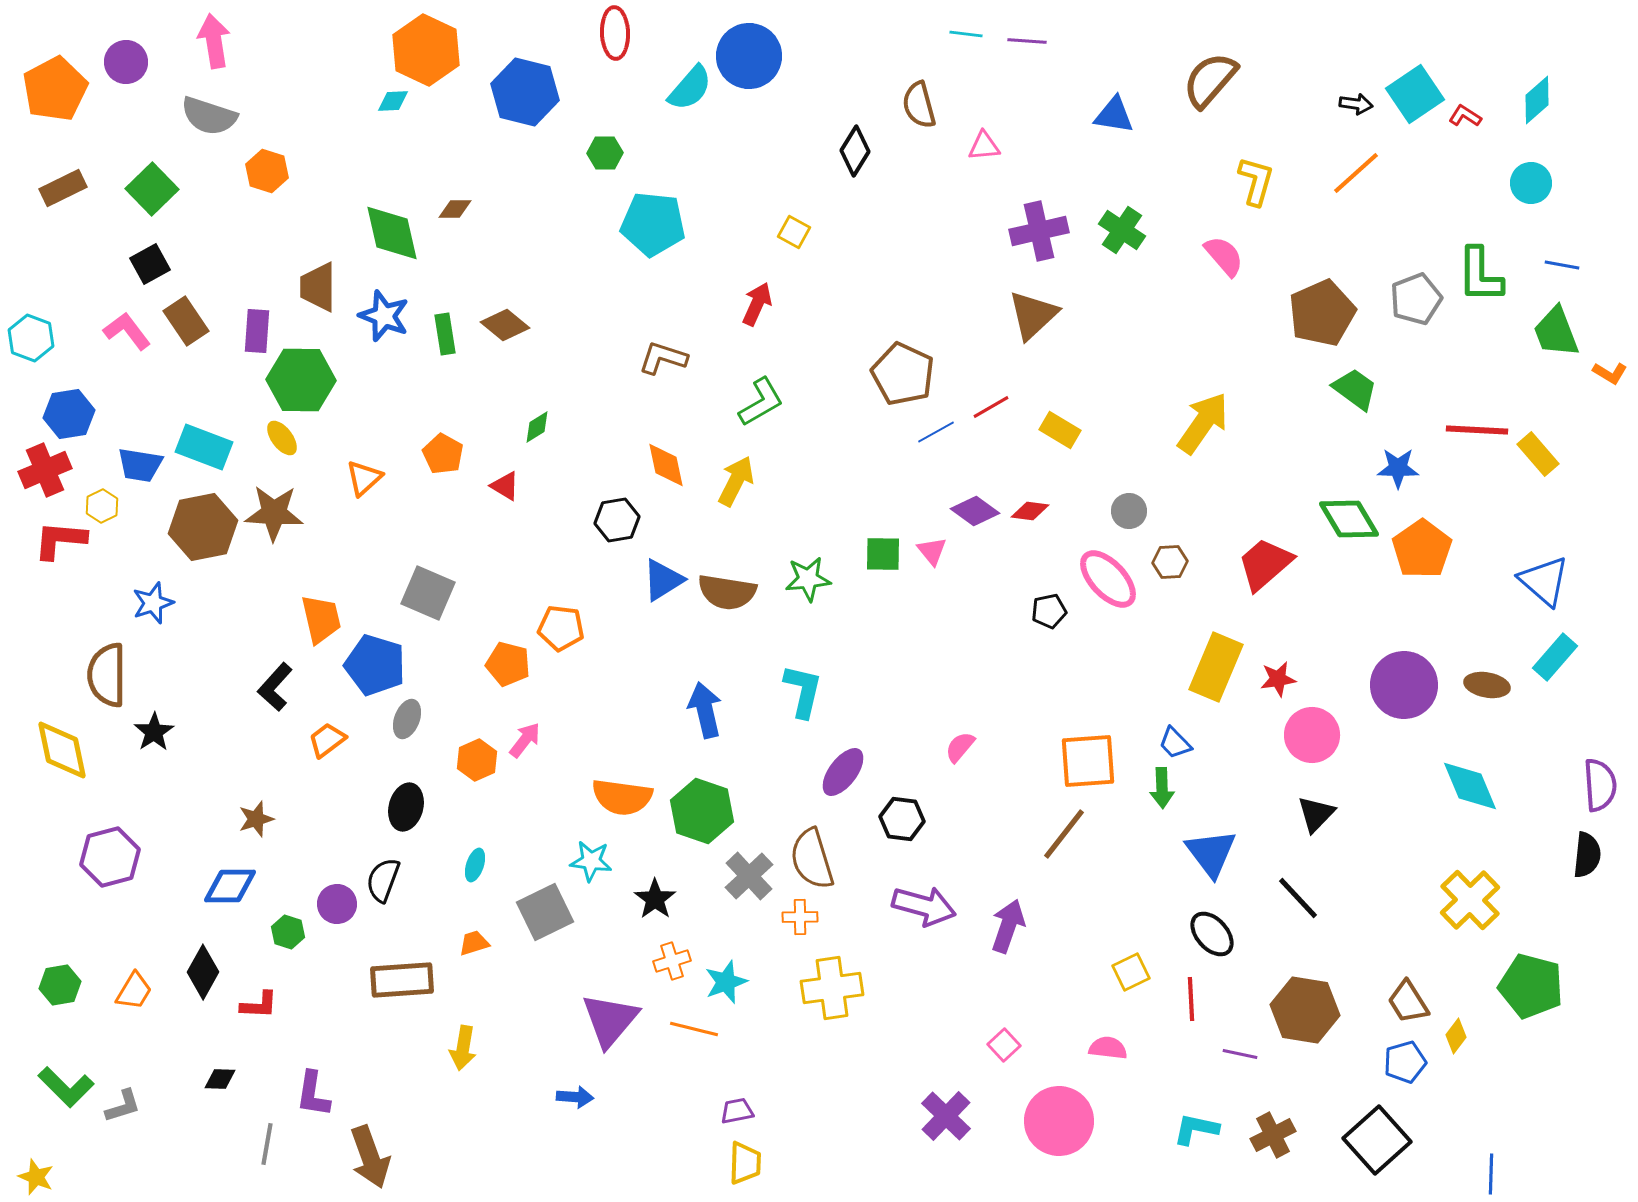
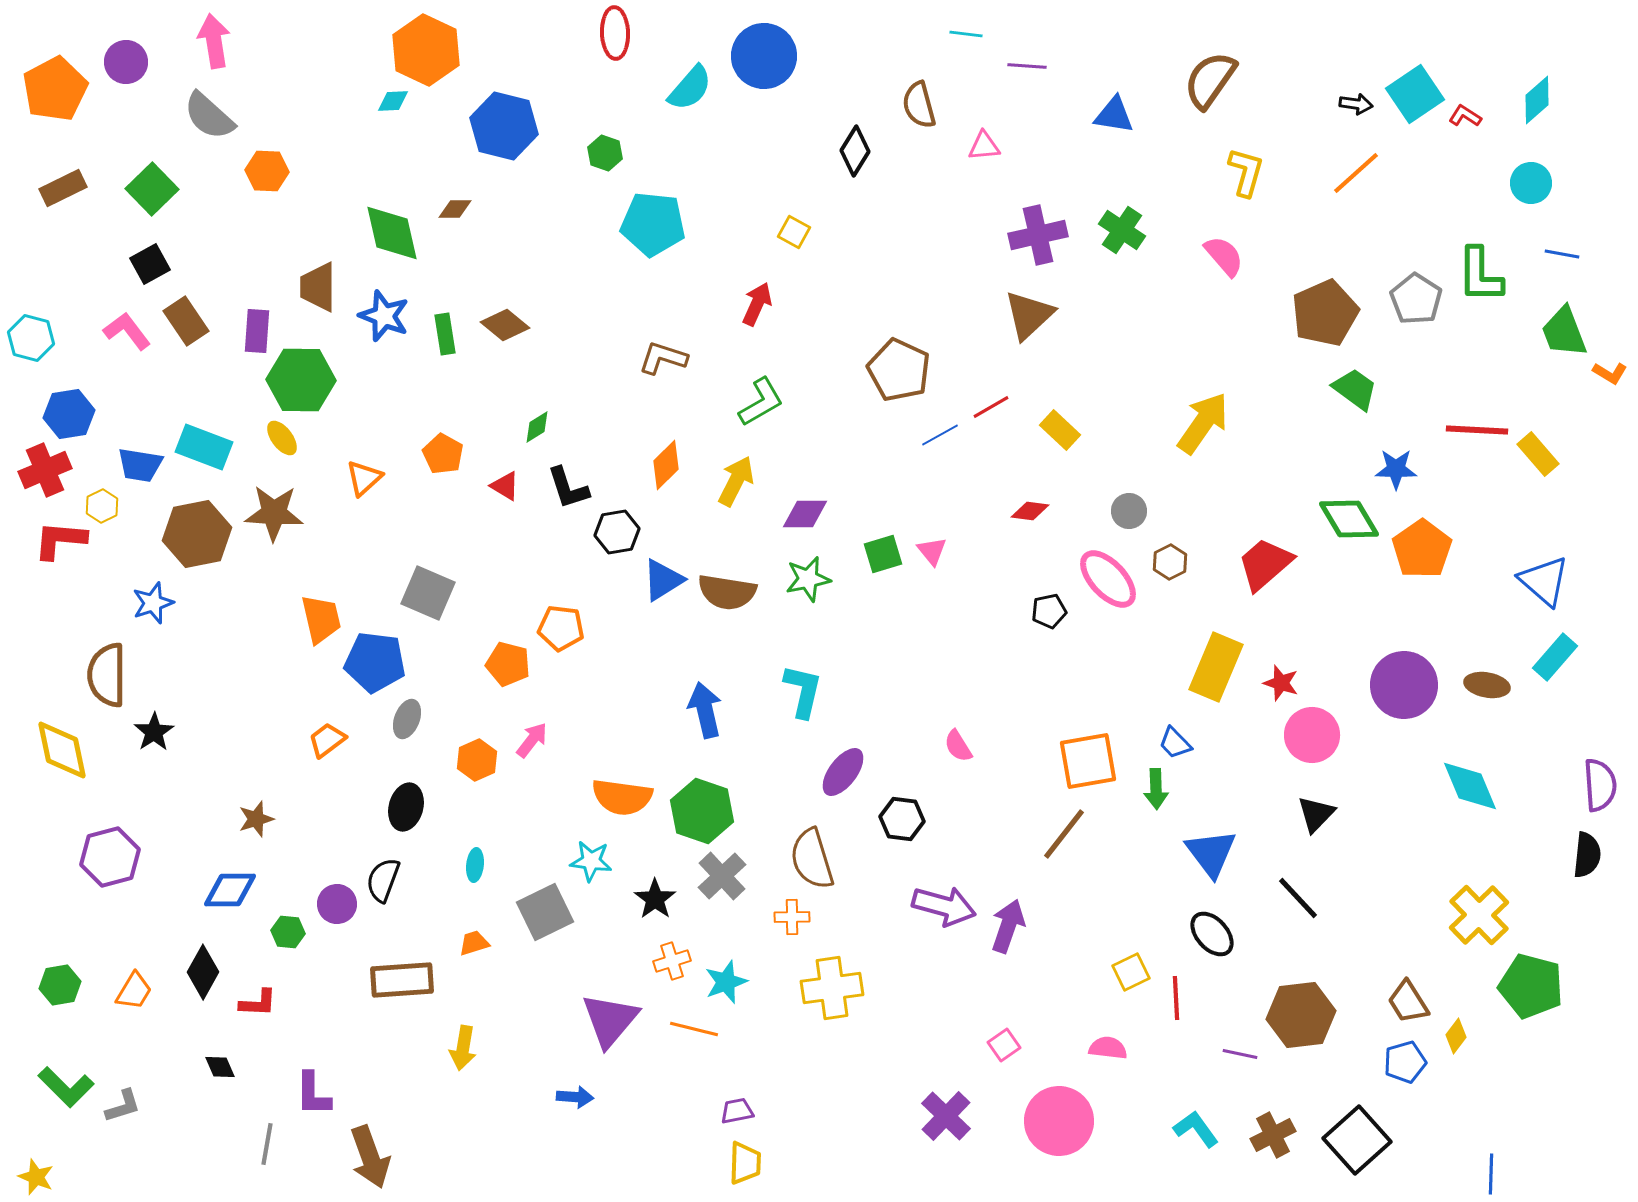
purple line at (1027, 41): moved 25 px down
blue circle at (749, 56): moved 15 px right
brown semicircle at (1210, 80): rotated 6 degrees counterclockwise
blue hexagon at (525, 92): moved 21 px left, 34 px down
gray semicircle at (209, 116): rotated 24 degrees clockwise
green hexagon at (605, 153): rotated 20 degrees clockwise
orange hexagon at (267, 171): rotated 15 degrees counterclockwise
yellow L-shape at (1256, 181): moved 10 px left, 9 px up
purple cross at (1039, 231): moved 1 px left, 4 px down
blue line at (1562, 265): moved 11 px up
gray pentagon at (1416, 299): rotated 18 degrees counterclockwise
brown pentagon at (1322, 313): moved 3 px right
brown triangle at (1033, 315): moved 4 px left
green trapezoid at (1556, 332): moved 8 px right
cyan hexagon at (31, 338): rotated 6 degrees counterclockwise
brown pentagon at (903, 374): moved 4 px left, 4 px up
yellow rectangle at (1060, 430): rotated 12 degrees clockwise
blue line at (936, 432): moved 4 px right, 3 px down
orange diamond at (666, 465): rotated 57 degrees clockwise
blue star at (1398, 468): moved 2 px left, 1 px down
purple diamond at (975, 511): moved 170 px left, 3 px down; rotated 36 degrees counterclockwise
black hexagon at (617, 520): moved 12 px down
brown hexagon at (203, 527): moved 6 px left, 7 px down
green square at (883, 554): rotated 18 degrees counterclockwise
brown hexagon at (1170, 562): rotated 24 degrees counterclockwise
green star at (808, 579): rotated 6 degrees counterclockwise
blue pentagon at (375, 665): moved 3 px up; rotated 10 degrees counterclockwise
red star at (1278, 679): moved 3 px right, 4 px down; rotated 27 degrees clockwise
black L-shape at (275, 687): moved 293 px right, 199 px up; rotated 60 degrees counterclockwise
pink arrow at (525, 740): moved 7 px right
pink semicircle at (960, 747): moved 2 px left, 1 px up; rotated 72 degrees counterclockwise
orange square at (1088, 761): rotated 6 degrees counterclockwise
green arrow at (1162, 788): moved 6 px left, 1 px down
cyan ellipse at (475, 865): rotated 12 degrees counterclockwise
gray cross at (749, 876): moved 27 px left
blue diamond at (230, 886): moved 4 px down
yellow cross at (1470, 900): moved 9 px right, 15 px down
purple arrow at (924, 906): moved 20 px right
orange cross at (800, 917): moved 8 px left
green hexagon at (288, 932): rotated 12 degrees counterclockwise
red line at (1191, 999): moved 15 px left, 1 px up
red L-shape at (259, 1005): moved 1 px left, 2 px up
brown hexagon at (1305, 1010): moved 4 px left, 5 px down; rotated 16 degrees counterclockwise
pink square at (1004, 1045): rotated 8 degrees clockwise
black diamond at (220, 1079): moved 12 px up; rotated 64 degrees clockwise
purple L-shape at (313, 1094): rotated 9 degrees counterclockwise
cyan L-shape at (1196, 1129): rotated 42 degrees clockwise
black square at (1377, 1140): moved 20 px left
